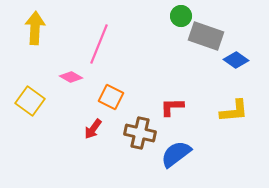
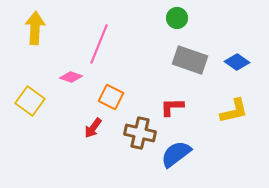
green circle: moved 4 px left, 2 px down
gray rectangle: moved 16 px left, 24 px down
blue diamond: moved 1 px right, 2 px down
pink diamond: rotated 10 degrees counterclockwise
yellow L-shape: rotated 8 degrees counterclockwise
red arrow: moved 1 px up
